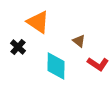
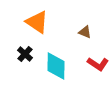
orange triangle: moved 1 px left
brown triangle: moved 6 px right, 9 px up; rotated 16 degrees counterclockwise
black cross: moved 7 px right, 7 px down
